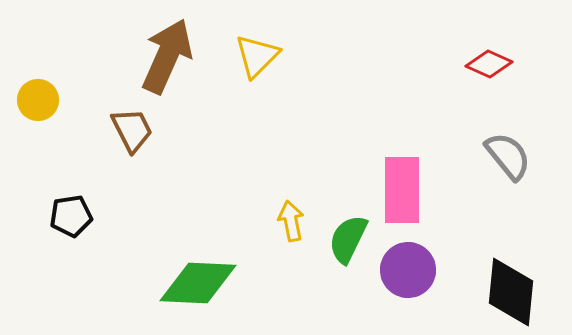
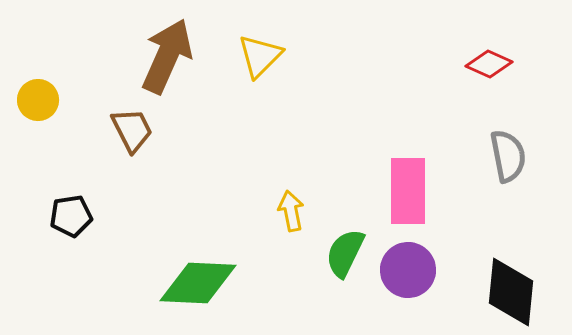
yellow triangle: moved 3 px right
gray semicircle: rotated 28 degrees clockwise
pink rectangle: moved 6 px right, 1 px down
yellow arrow: moved 10 px up
green semicircle: moved 3 px left, 14 px down
